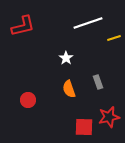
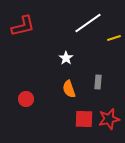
white line: rotated 16 degrees counterclockwise
gray rectangle: rotated 24 degrees clockwise
red circle: moved 2 px left, 1 px up
red star: moved 2 px down
red square: moved 8 px up
